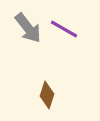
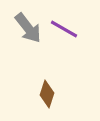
brown diamond: moved 1 px up
